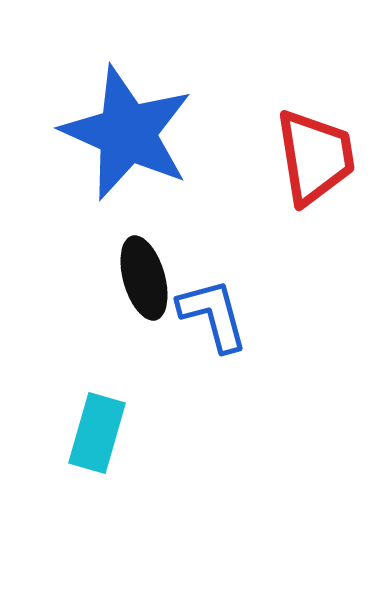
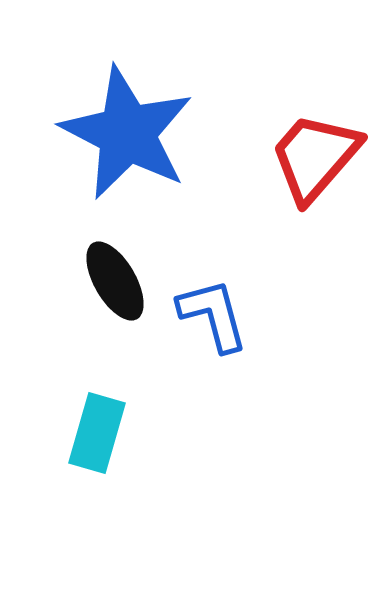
blue star: rotated 3 degrees clockwise
red trapezoid: rotated 130 degrees counterclockwise
black ellipse: moved 29 px left, 3 px down; rotated 14 degrees counterclockwise
